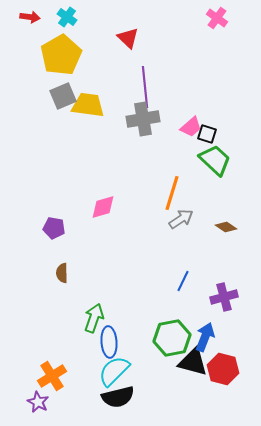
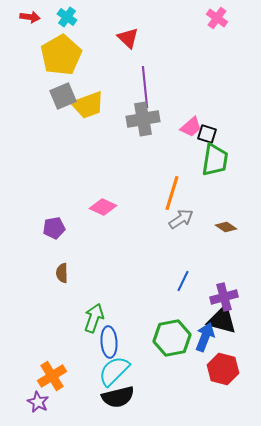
yellow trapezoid: rotated 152 degrees clockwise
green trapezoid: rotated 56 degrees clockwise
pink diamond: rotated 40 degrees clockwise
purple pentagon: rotated 20 degrees counterclockwise
black triangle: moved 29 px right, 42 px up
